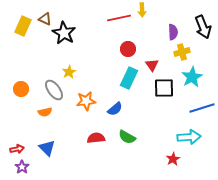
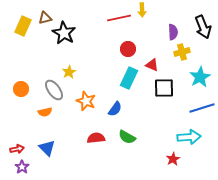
brown triangle: moved 1 px up; rotated 40 degrees counterclockwise
red triangle: rotated 32 degrees counterclockwise
cyan star: moved 8 px right
orange star: rotated 30 degrees clockwise
blue semicircle: rotated 14 degrees counterclockwise
